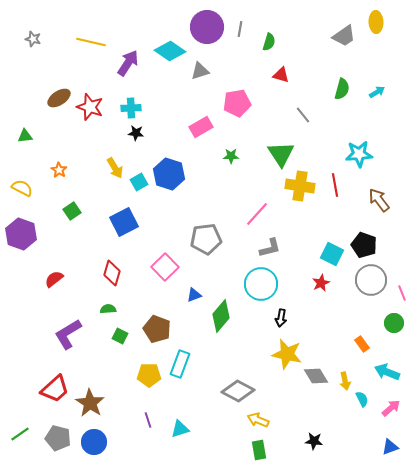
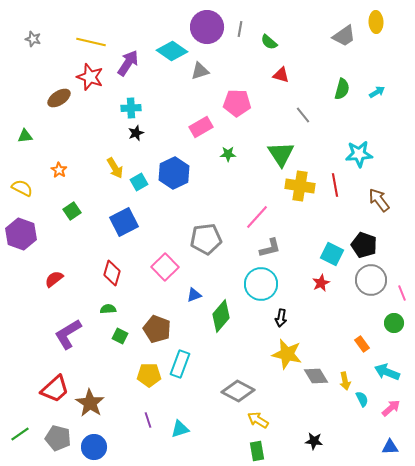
green semicircle at (269, 42): rotated 114 degrees clockwise
cyan diamond at (170, 51): moved 2 px right
pink pentagon at (237, 103): rotated 12 degrees clockwise
red star at (90, 107): moved 30 px up
black star at (136, 133): rotated 28 degrees counterclockwise
green star at (231, 156): moved 3 px left, 2 px up
blue hexagon at (169, 174): moved 5 px right, 1 px up; rotated 16 degrees clockwise
pink line at (257, 214): moved 3 px down
yellow arrow at (258, 420): rotated 10 degrees clockwise
blue circle at (94, 442): moved 5 px down
blue triangle at (390, 447): rotated 18 degrees clockwise
green rectangle at (259, 450): moved 2 px left, 1 px down
